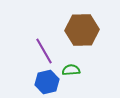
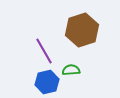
brown hexagon: rotated 16 degrees counterclockwise
